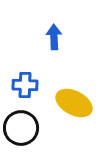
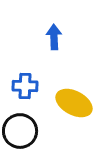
blue cross: moved 1 px down
black circle: moved 1 px left, 3 px down
